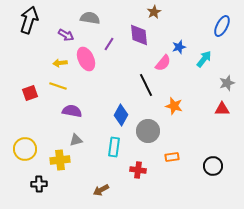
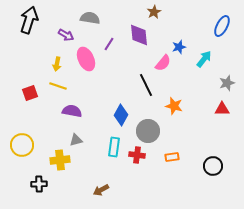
yellow arrow: moved 3 px left, 1 px down; rotated 72 degrees counterclockwise
yellow circle: moved 3 px left, 4 px up
red cross: moved 1 px left, 15 px up
